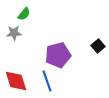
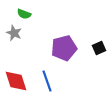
green semicircle: rotated 72 degrees clockwise
gray star: rotated 28 degrees clockwise
black square: moved 1 px right, 2 px down; rotated 16 degrees clockwise
purple pentagon: moved 6 px right, 7 px up
